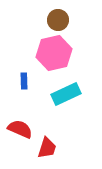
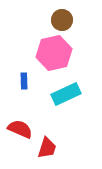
brown circle: moved 4 px right
